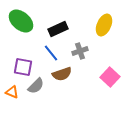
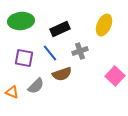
green ellipse: rotated 45 degrees counterclockwise
black rectangle: moved 2 px right
blue line: moved 1 px left
purple square: moved 1 px right, 9 px up
pink square: moved 5 px right, 1 px up
